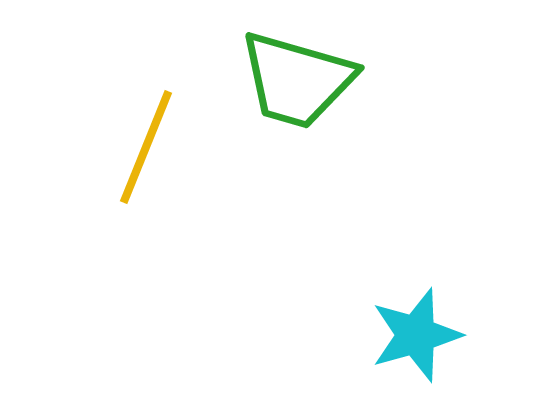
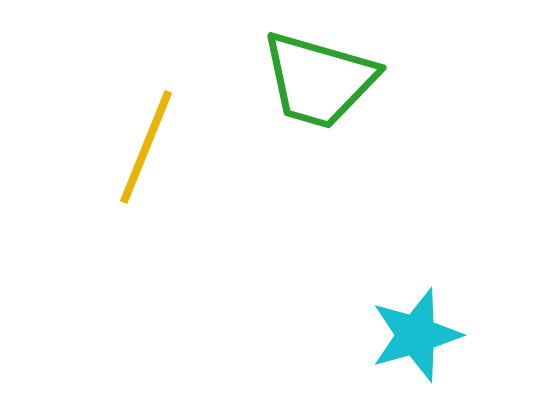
green trapezoid: moved 22 px right
